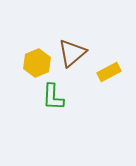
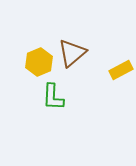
yellow hexagon: moved 2 px right, 1 px up
yellow rectangle: moved 12 px right, 2 px up
